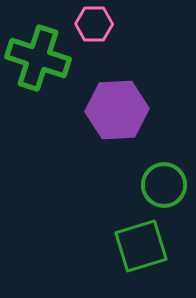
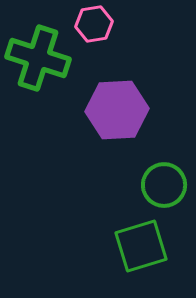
pink hexagon: rotated 9 degrees counterclockwise
